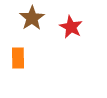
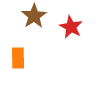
brown star: moved 2 px right, 2 px up
